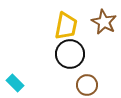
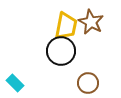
brown star: moved 13 px left
black circle: moved 9 px left, 3 px up
brown circle: moved 1 px right, 2 px up
